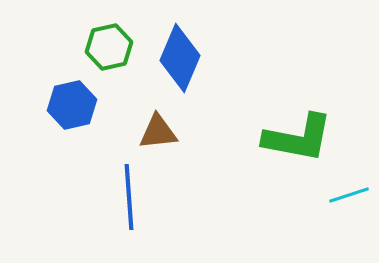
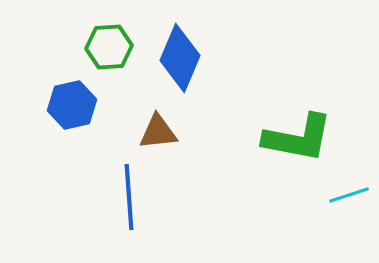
green hexagon: rotated 9 degrees clockwise
